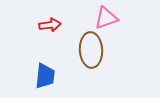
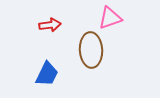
pink triangle: moved 4 px right
blue trapezoid: moved 2 px right, 2 px up; rotated 20 degrees clockwise
